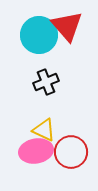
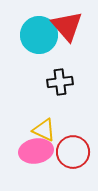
black cross: moved 14 px right; rotated 15 degrees clockwise
red circle: moved 2 px right
